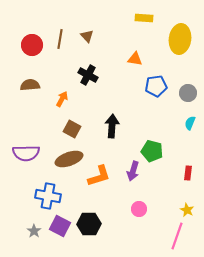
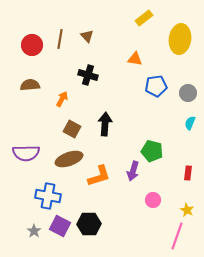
yellow rectangle: rotated 42 degrees counterclockwise
black cross: rotated 12 degrees counterclockwise
black arrow: moved 7 px left, 2 px up
pink circle: moved 14 px right, 9 px up
